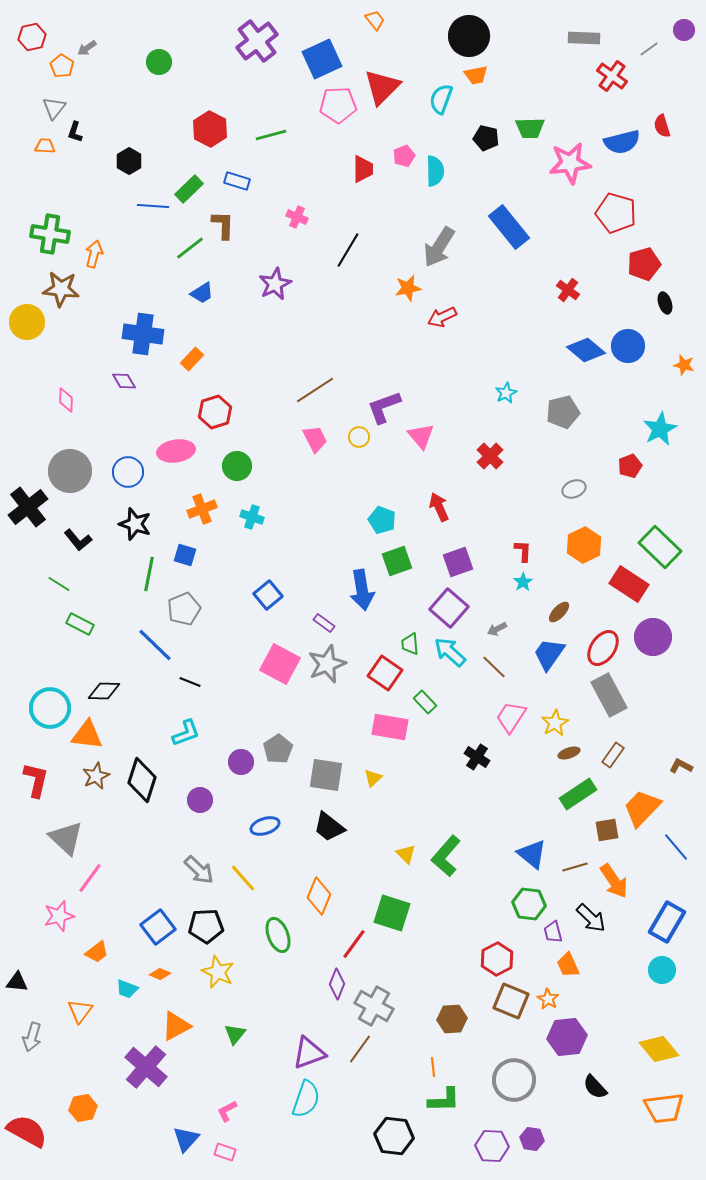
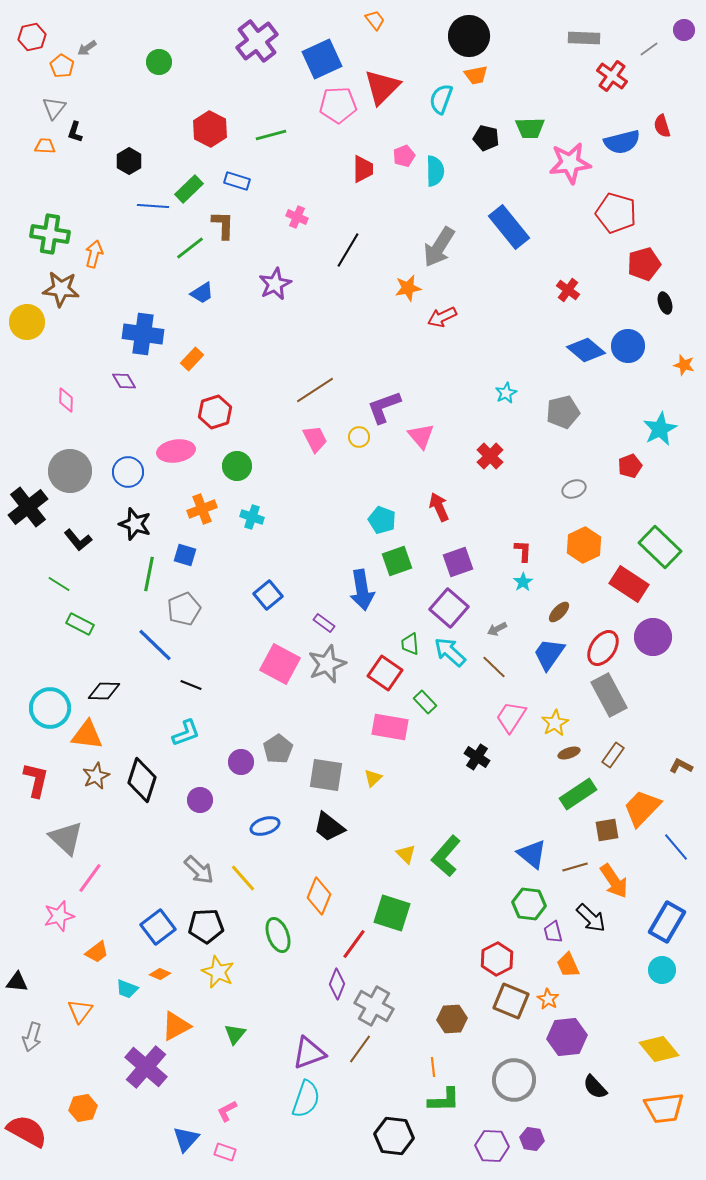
black line at (190, 682): moved 1 px right, 3 px down
